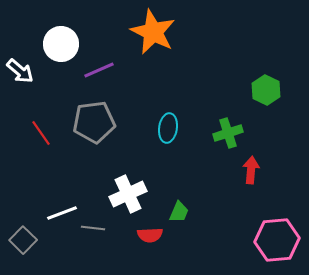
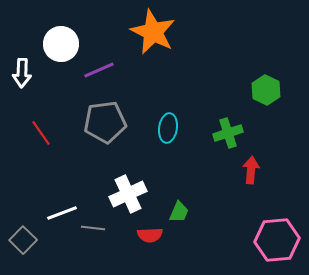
white arrow: moved 2 px right, 2 px down; rotated 52 degrees clockwise
gray pentagon: moved 11 px right
